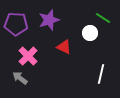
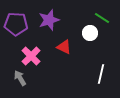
green line: moved 1 px left
pink cross: moved 3 px right
gray arrow: rotated 21 degrees clockwise
